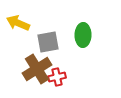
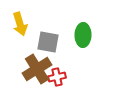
yellow arrow: moved 2 px right, 1 px down; rotated 130 degrees counterclockwise
gray square: rotated 20 degrees clockwise
